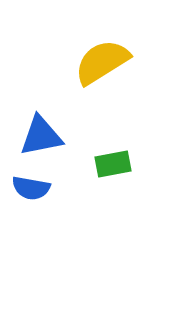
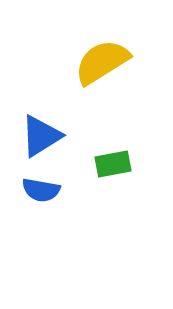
blue triangle: rotated 21 degrees counterclockwise
blue semicircle: moved 10 px right, 2 px down
